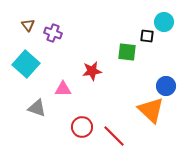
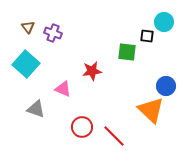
brown triangle: moved 2 px down
pink triangle: rotated 24 degrees clockwise
gray triangle: moved 1 px left, 1 px down
